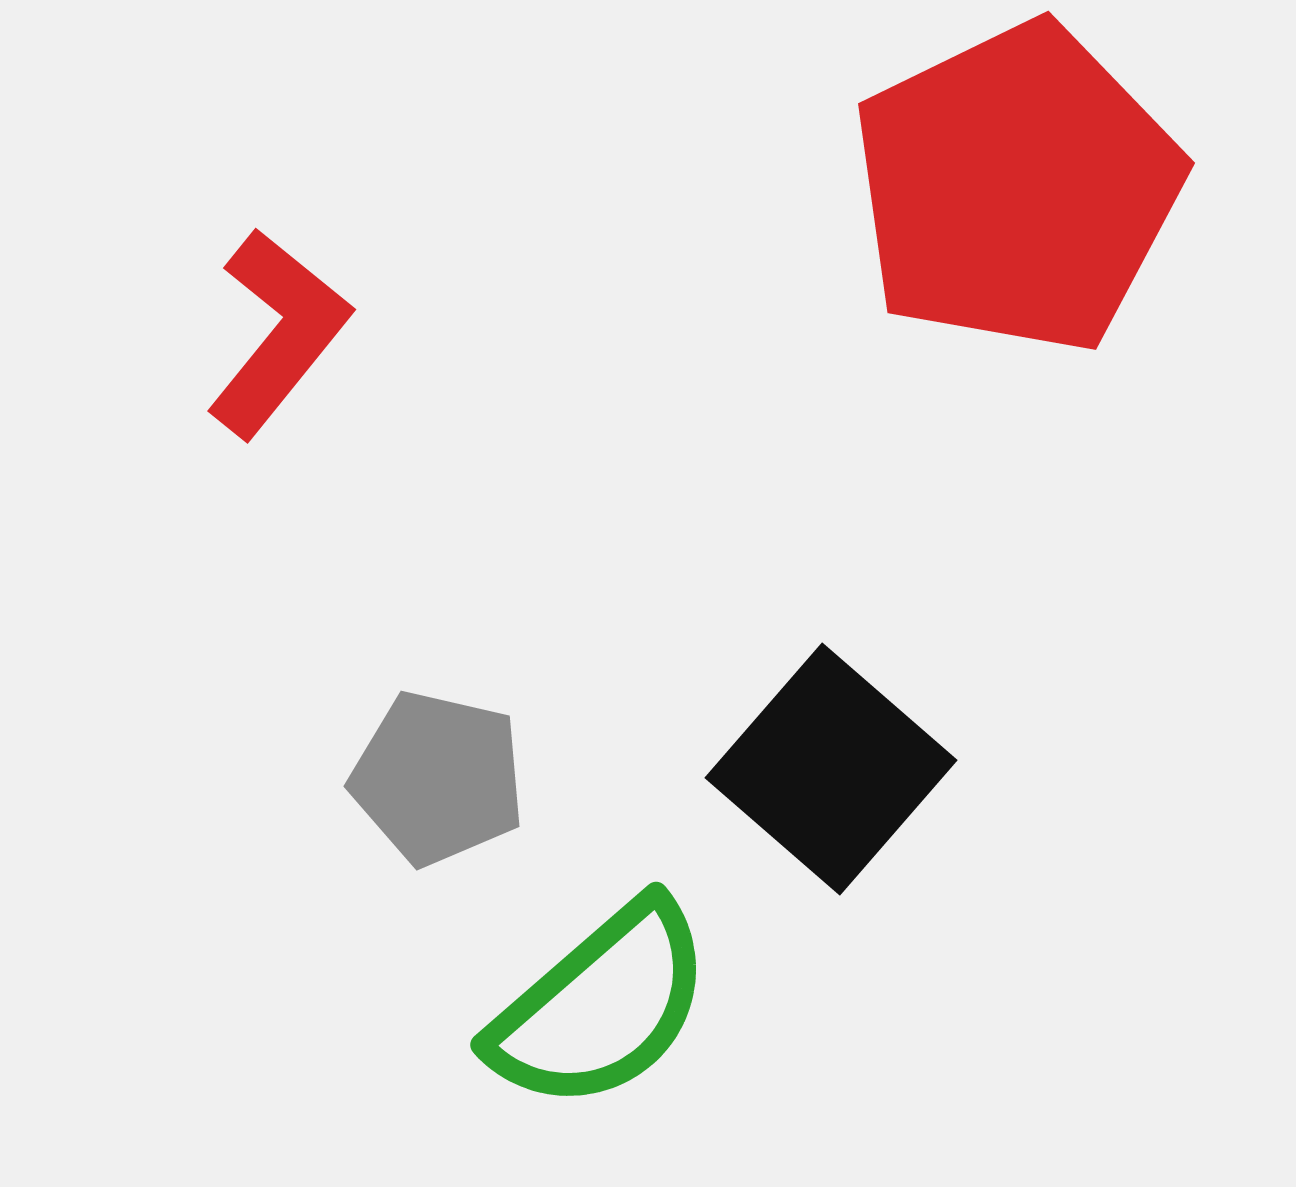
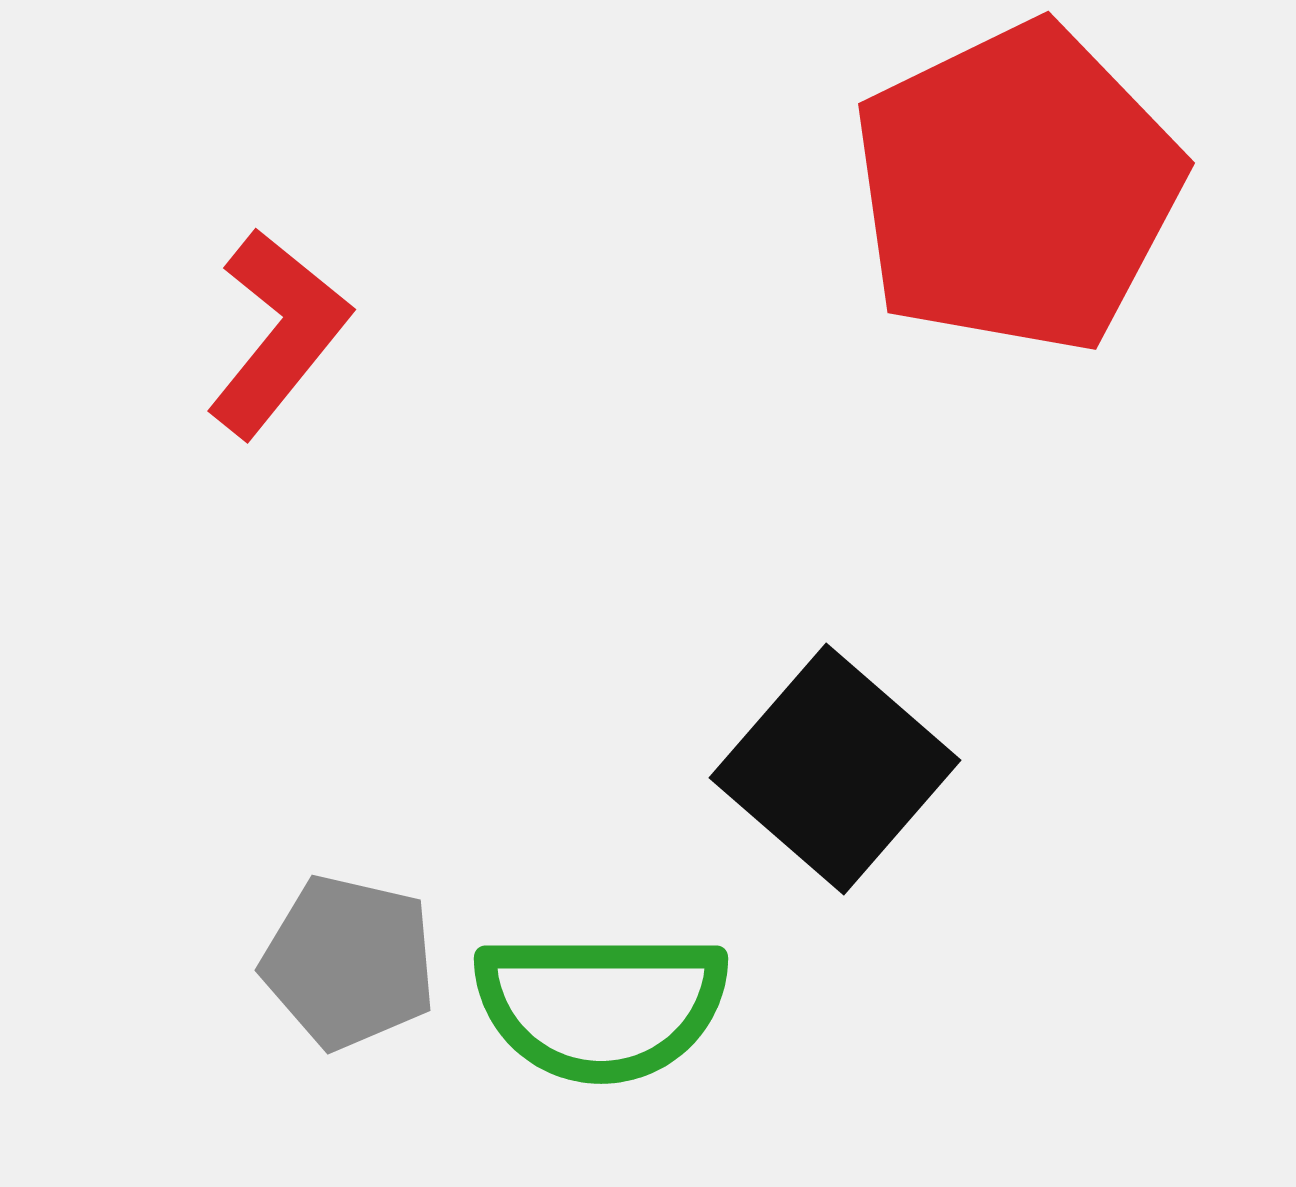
black square: moved 4 px right
gray pentagon: moved 89 px left, 184 px down
green semicircle: rotated 41 degrees clockwise
